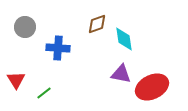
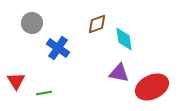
gray circle: moved 7 px right, 4 px up
blue cross: rotated 30 degrees clockwise
purple triangle: moved 2 px left, 1 px up
red triangle: moved 1 px down
green line: rotated 28 degrees clockwise
